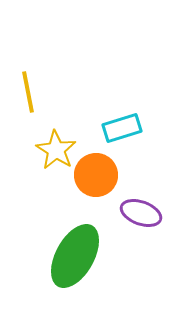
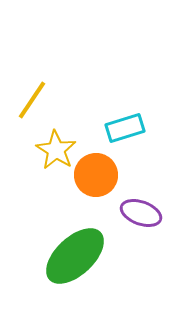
yellow line: moved 4 px right, 8 px down; rotated 45 degrees clockwise
cyan rectangle: moved 3 px right
green ellipse: rotated 18 degrees clockwise
